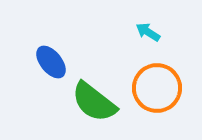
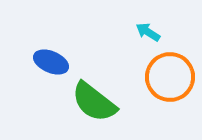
blue ellipse: rotated 28 degrees counterclockwise
orange circle: moved 13 px right, 11 px up
